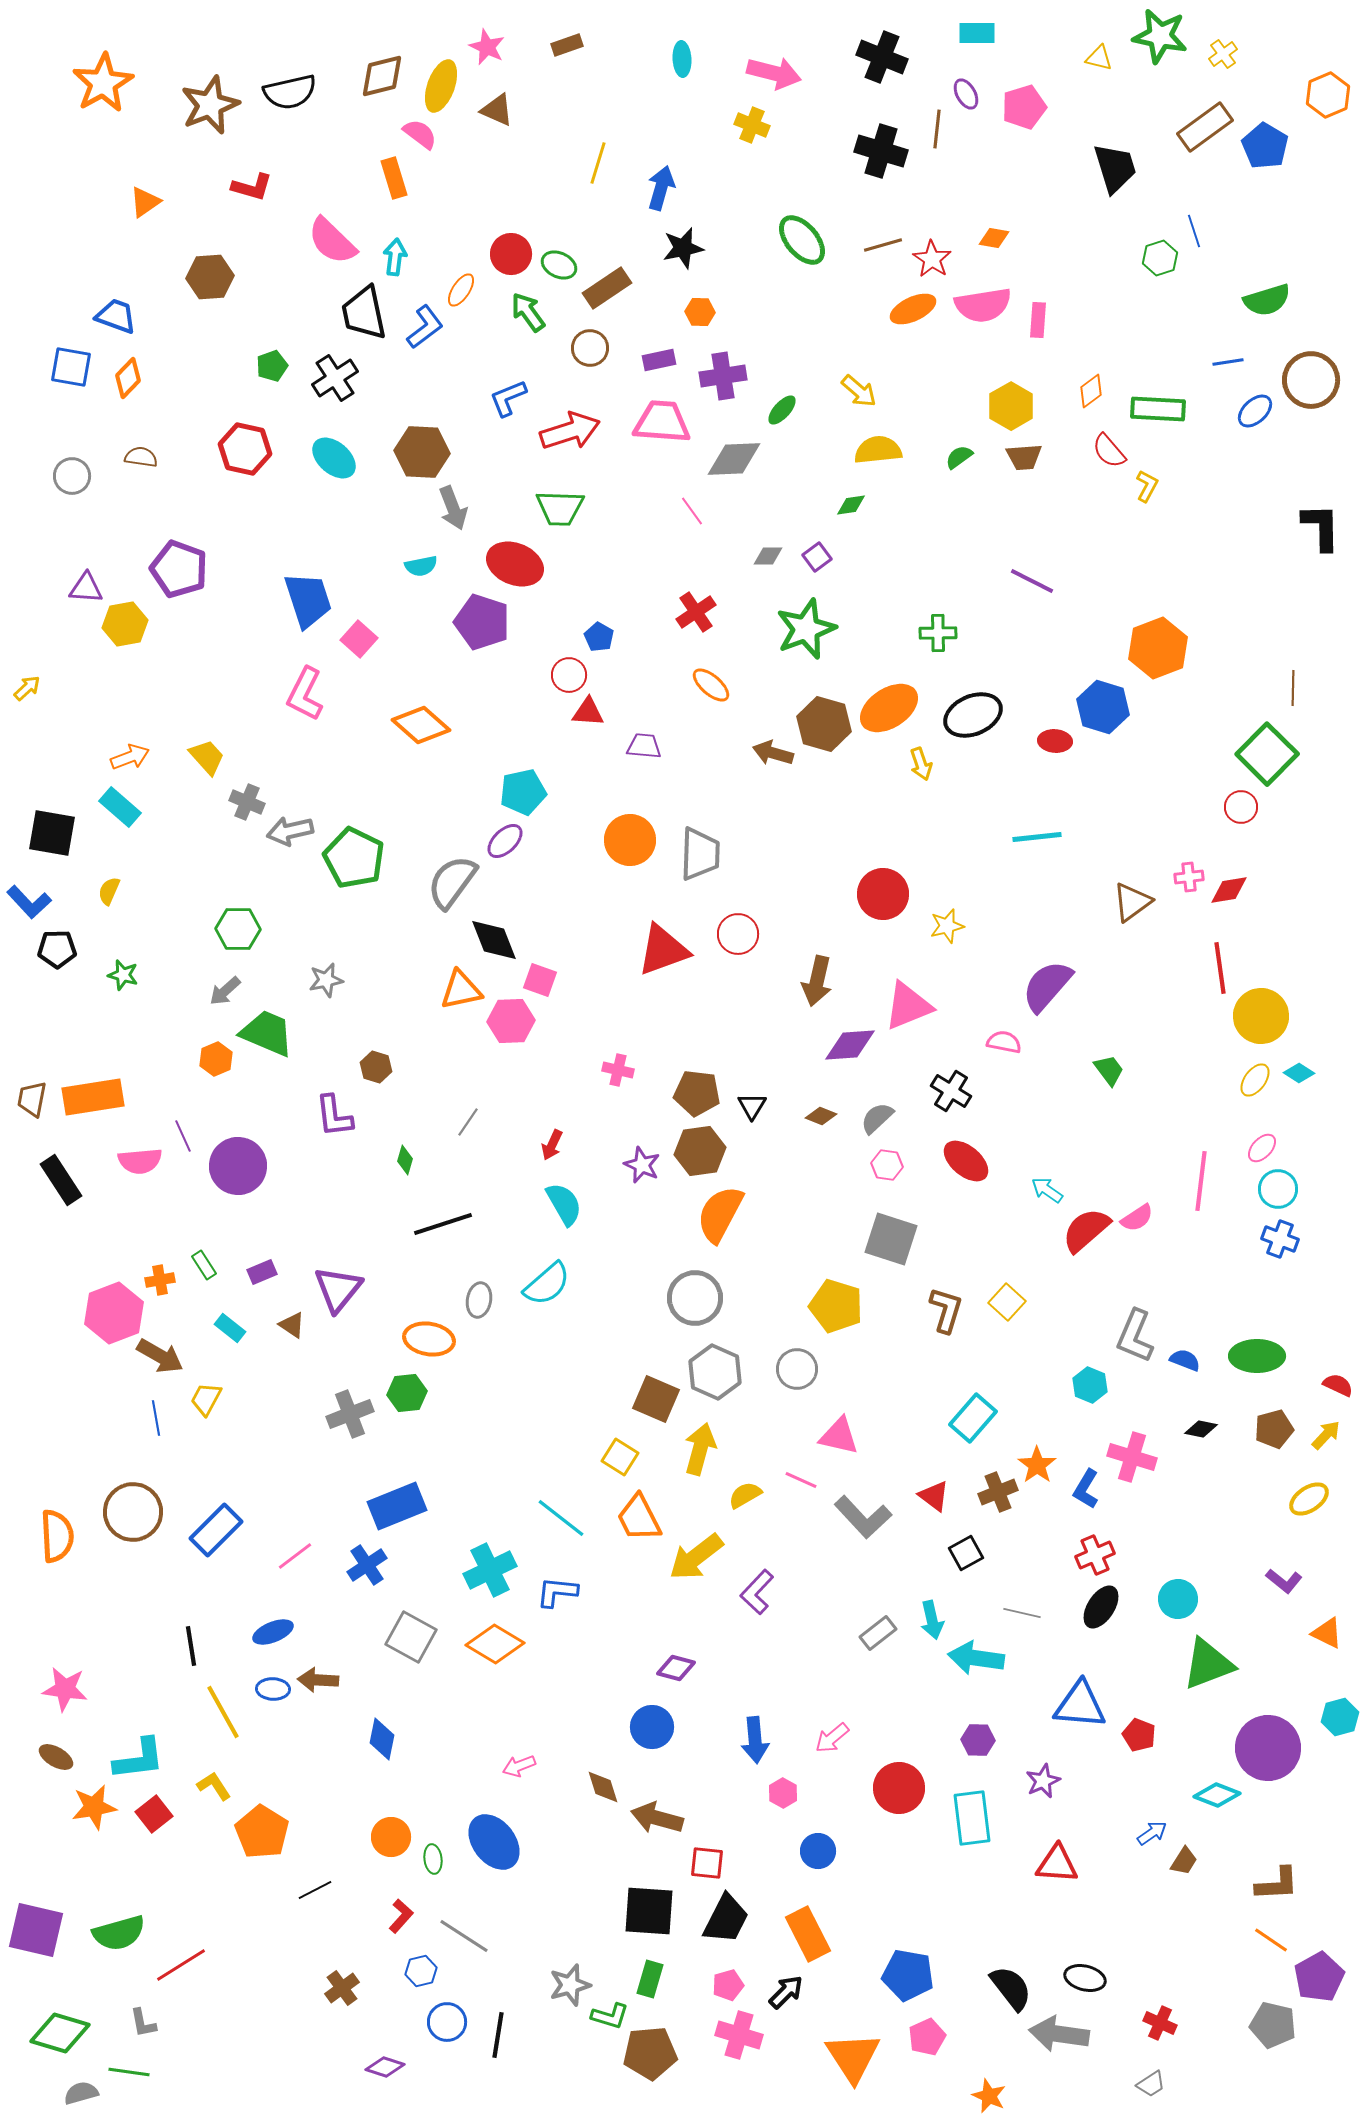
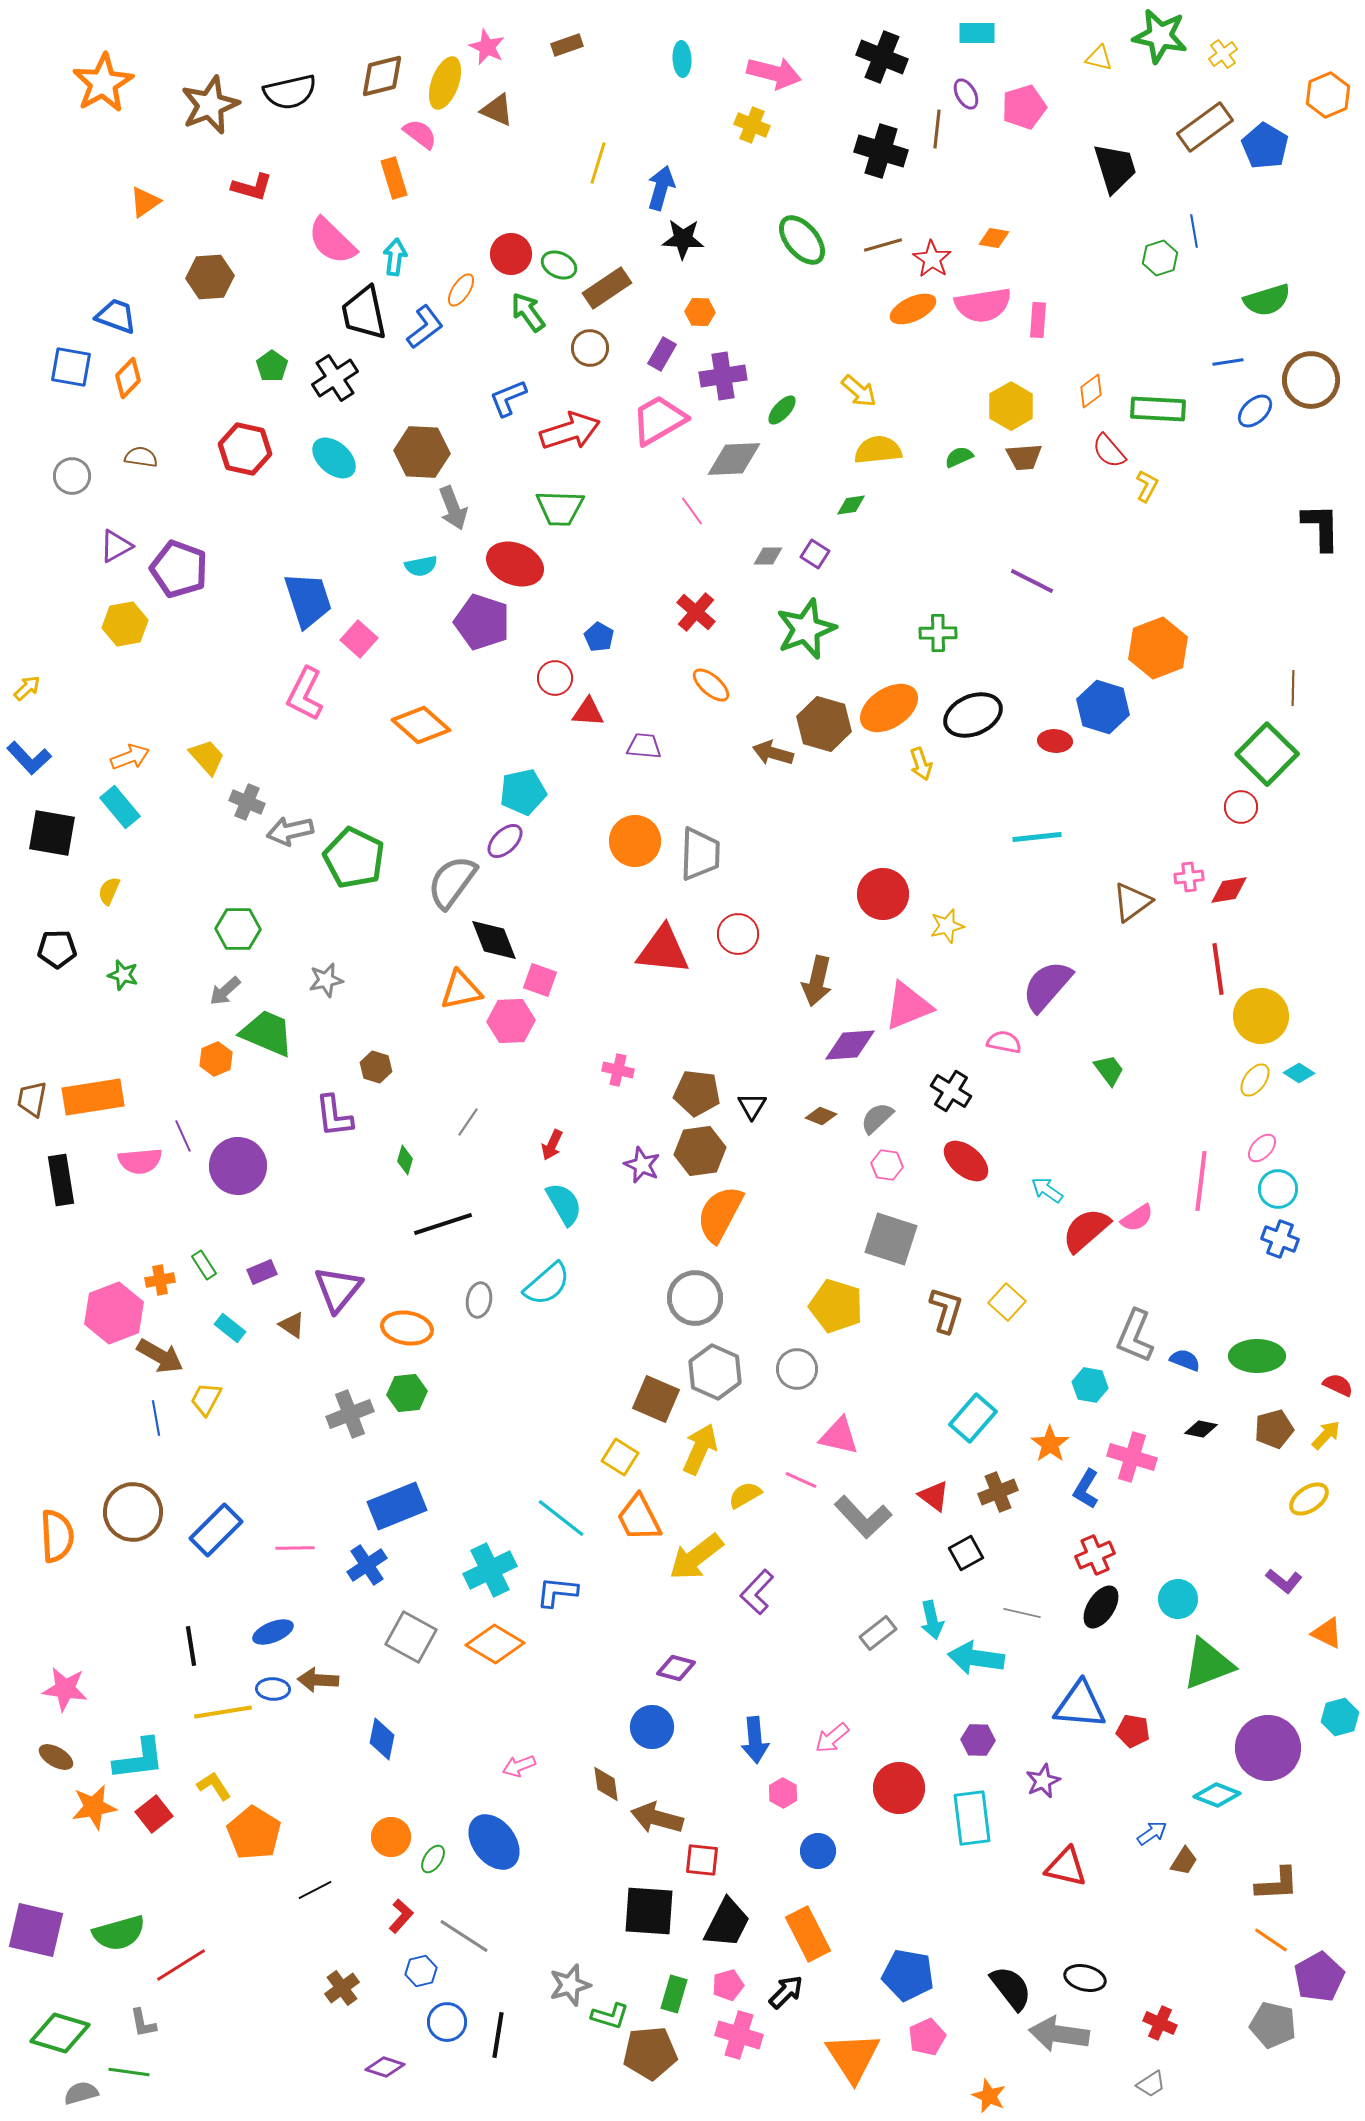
yellow ellipse at (441, 86): moved 4 px right, 3 px up
blue line at (1194, 231): rotated 8 degrees clockwise
black star at (683, 248): moved 9 px up; rotated 15 degrees clockwise
purple rectangle at (659, 360): moved 3 px right, 6 px up; rotated 48 degrees counterclockwise
green pentagon at (272, 366): rotated 16 degrees counterclockwise
pink trapezoid at (662, 422): moved 3 px left, 2 px up; rotated 34 degrees counterclockwise
green semicircle at (959, 457): rotated 12 degrees clockwise
purple square at (817, 557): moved 2 px left, 3 px up; rotated 20 degrees counterclockwise
purple triangle at (86, 588): moved 30 px right, 42 px up; rotated 33 degrees counterclockwise
red cross at (696, 612): rotated 15 degrees counterclockwise
red circle at (569, 675): moved 14 px left, 3 px down
cyan rectangle at (120, 807): rotated 9 degrees clockwise
orange circle at (630, 840): moved 5 px right, 1 px down
blue L-shape at (29, 902): moved 144 px up
red triangle at (663, 950): rotated 26 degrees clockwise
red line at (1220, 968): moved 2 px left, 1 px down
black rectangle at (61, 1180): rotated 24 degrees clockwise
orange ellipse at (429, 1339): moved 22 px left, 11 px up
cyan hexagon at (1090, 1385): rotated 12 degrees counterclockwise
yellow arrow at (700, 1449): rotated 9 degrees clockwise
orange star at (1037, 1465): moved 13 px right, 21 px up
pink line at (295, 1556): moved 8 px up; rotated 36 degrees clockwise
yellow line at (223, 1712): rotated 70 degrees counterclockwise
red pentagon at (1139, 1735): moved 6 px left, 4 px up; rotated 12 degrees counterclockwise
brown diamond at (603, 1787): moved 3 px right, 3 px up; rotated 9 degrees clockwise
orange pentagon at (262, 1832): moved 8 px left, 1 px down
green ellipse at (433, 1859): rotated 40 degrees clockwise
red square at (707, 1863): moved 5 px left, 3 px up
red triangle at (1057, 1864): moved 9 px right, 3 px down; rotated 9 degrees clockwise
black trapezoid at (726, 1919): moved 1 px right, 4 px down
green rectangle at (650, 1979): moved 24 px right, 15 px down
